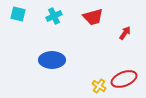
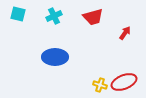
blue ellipse: moved 3 px right, 3 px up
red ellipse: moved 3 px down
yellow cross: moved 1 px right, 1 px up; rotated 16 degrees counterclockwise
